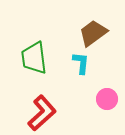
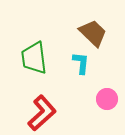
brown trapezoid: rotated 80 degrees clockwise
